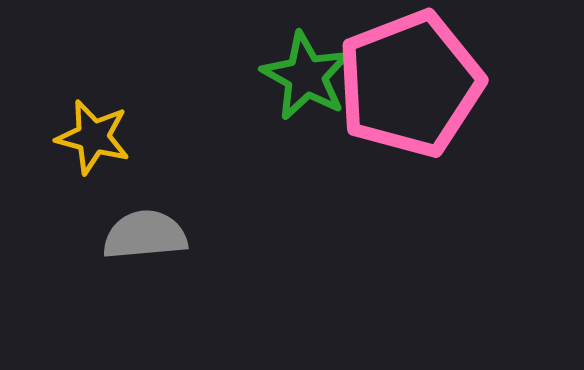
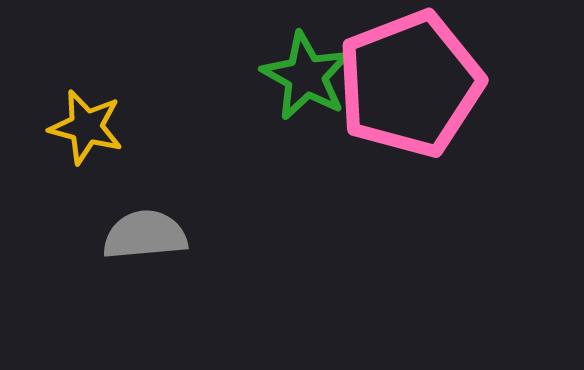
yellow star: moved 7 px left, 10 px up
